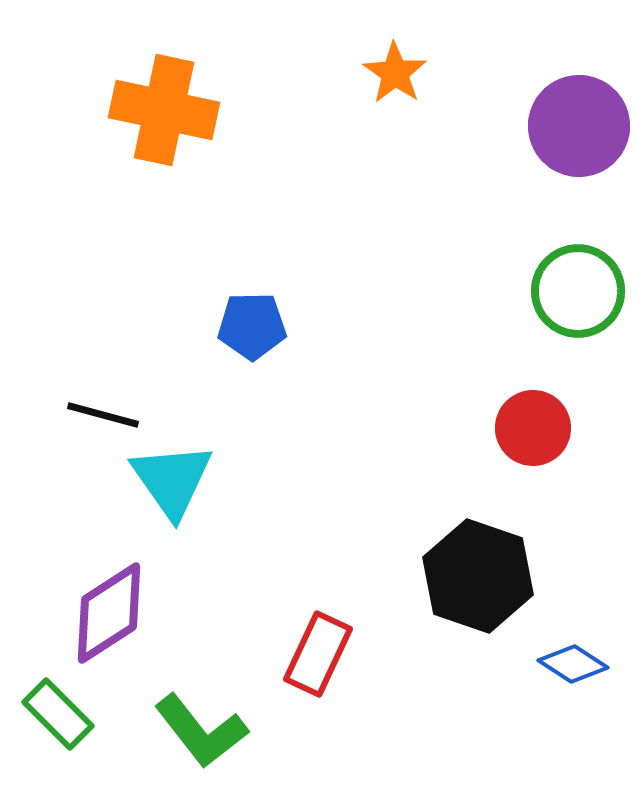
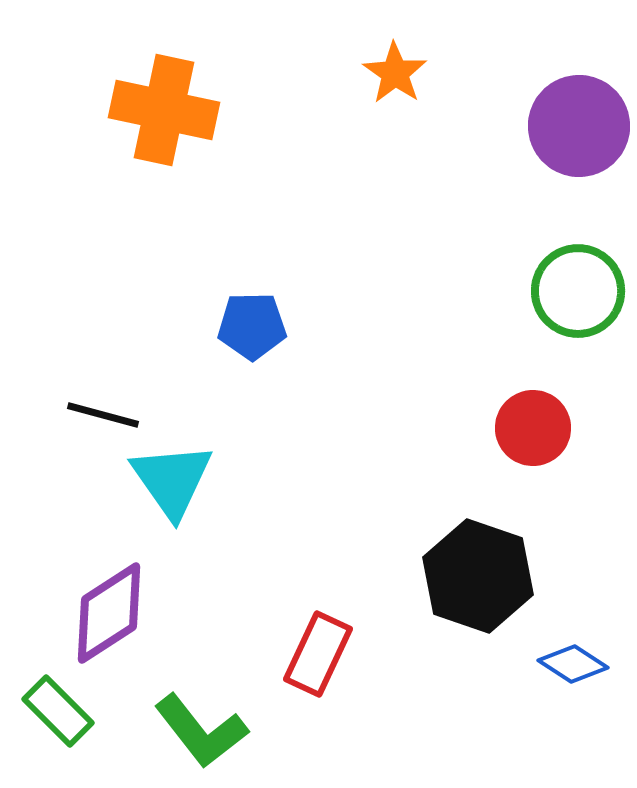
green rectangle: moved 3 px up
